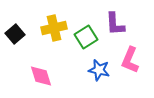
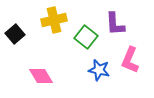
yellow cross: moved 8 px up
green square: rotated 20 degrees counterclockwise
pink diamond: rotated 15 degrees counterclockwise
